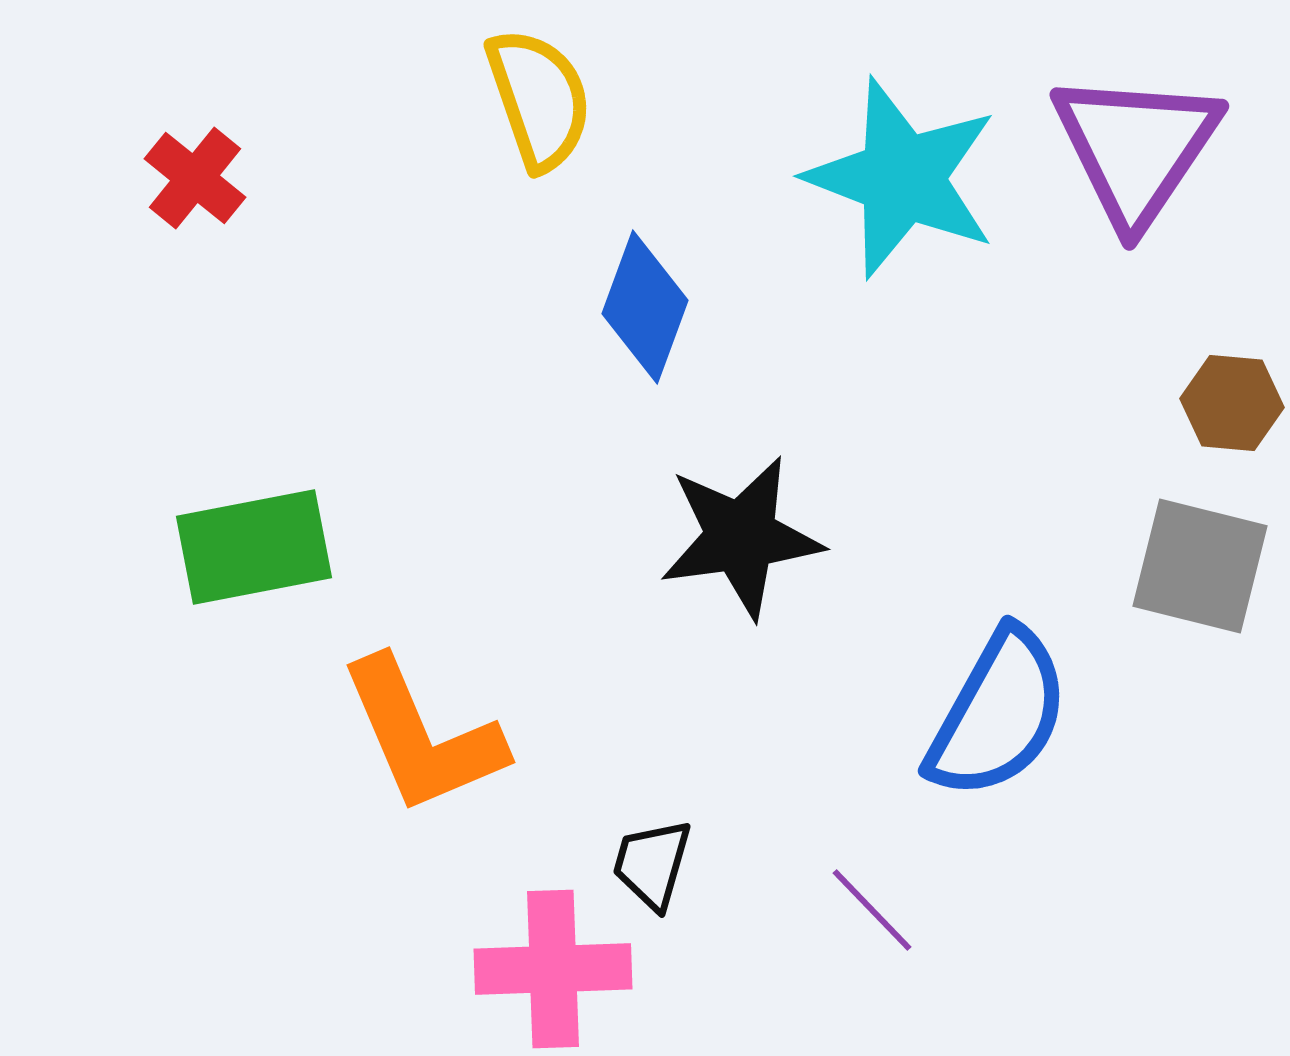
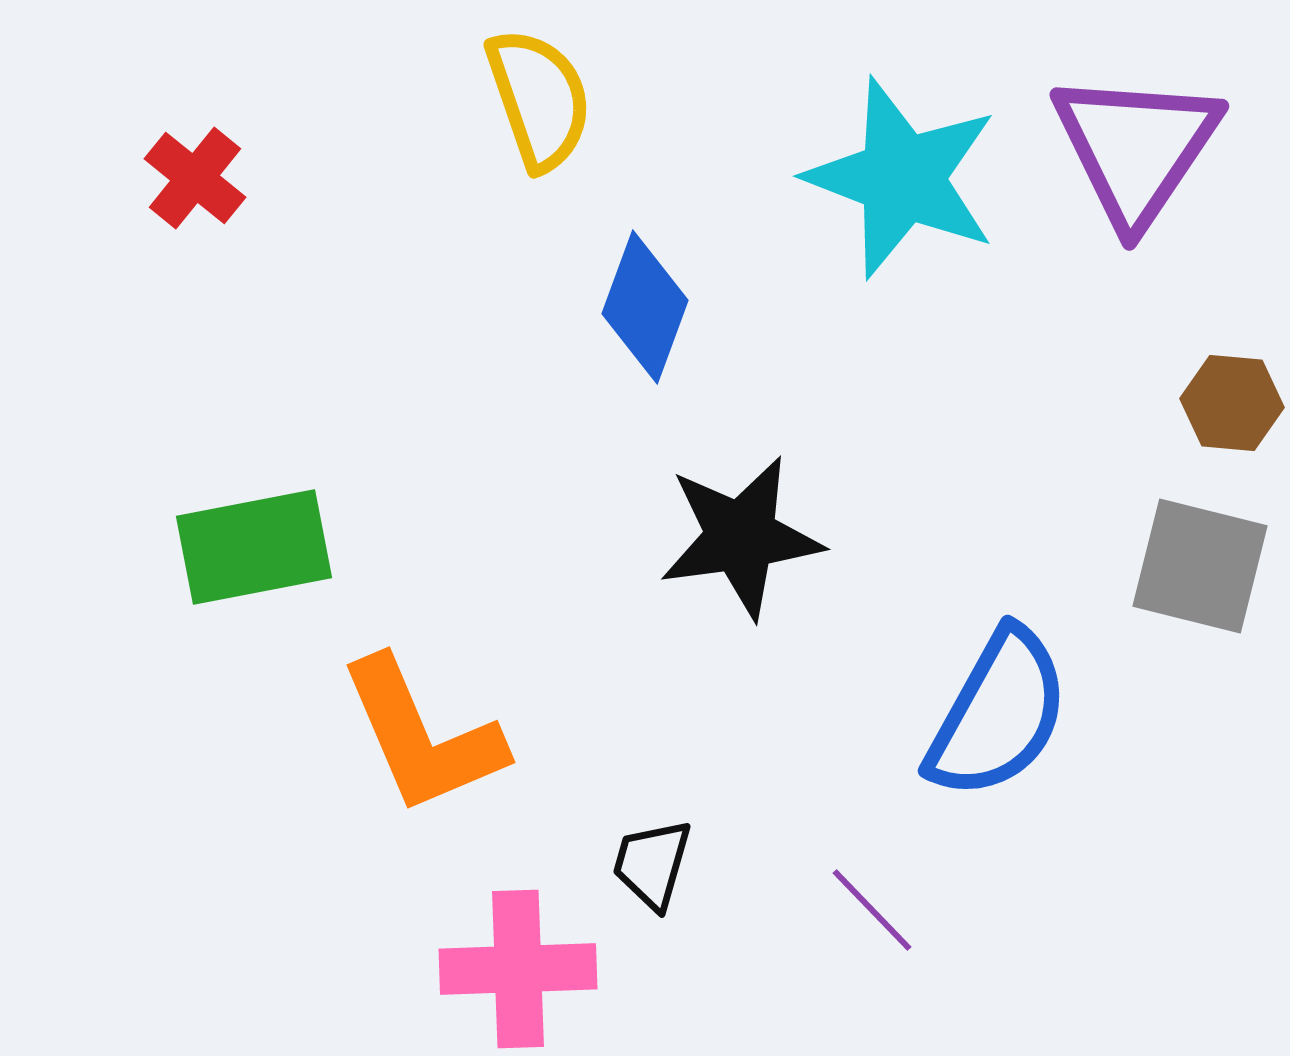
pink cross: moved 35 px left
